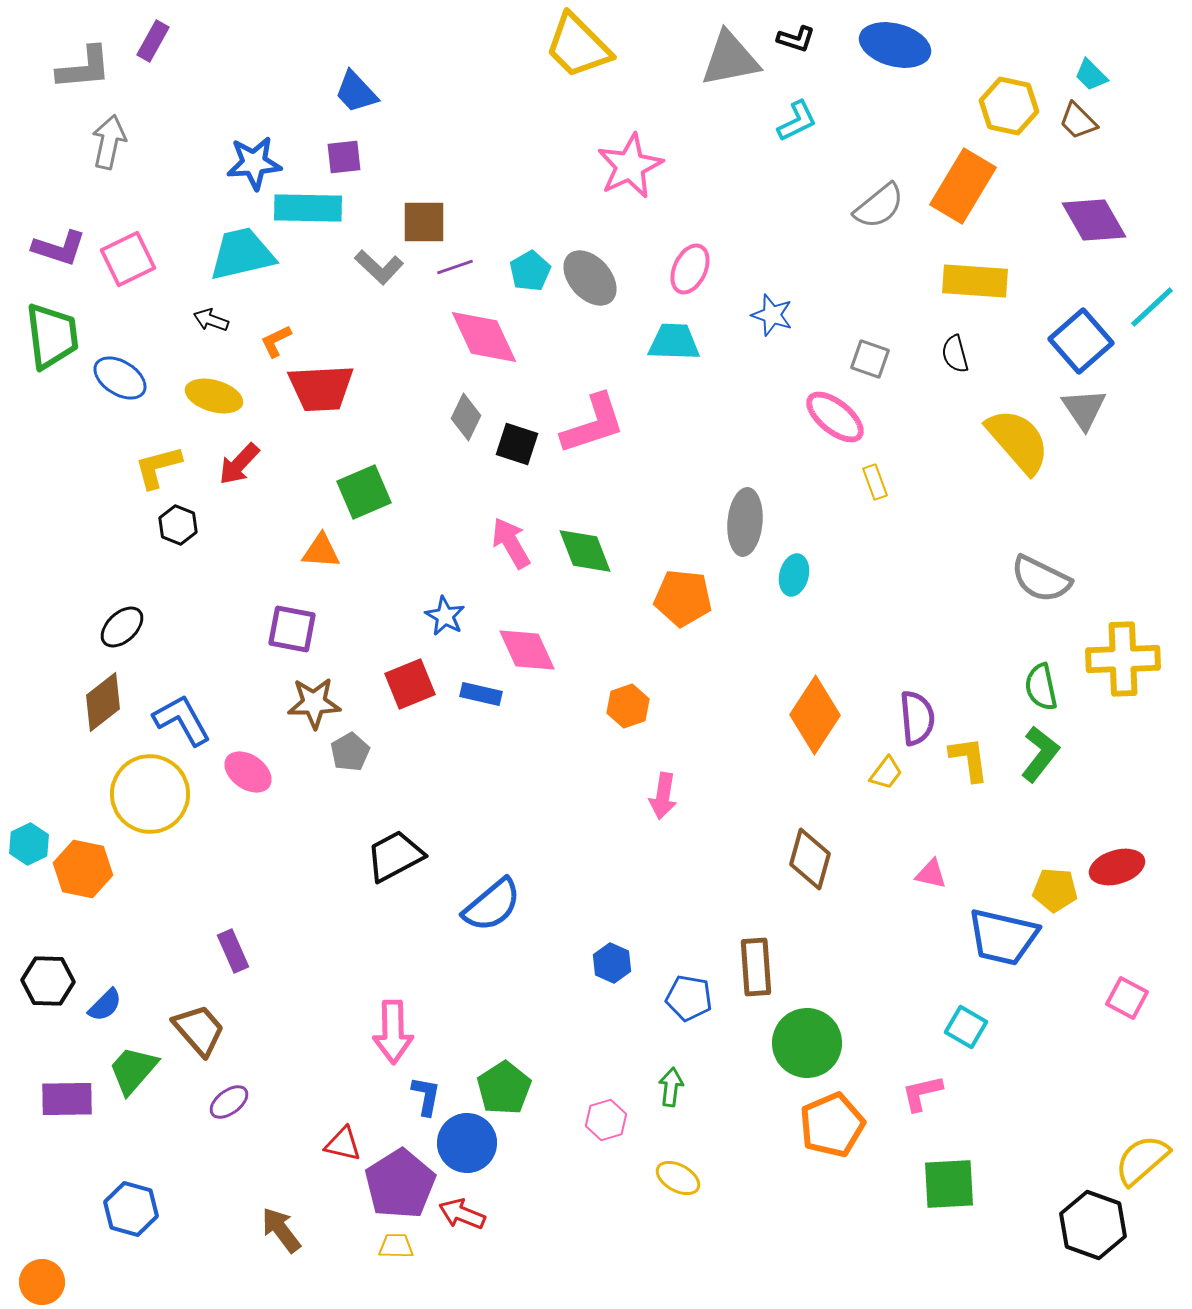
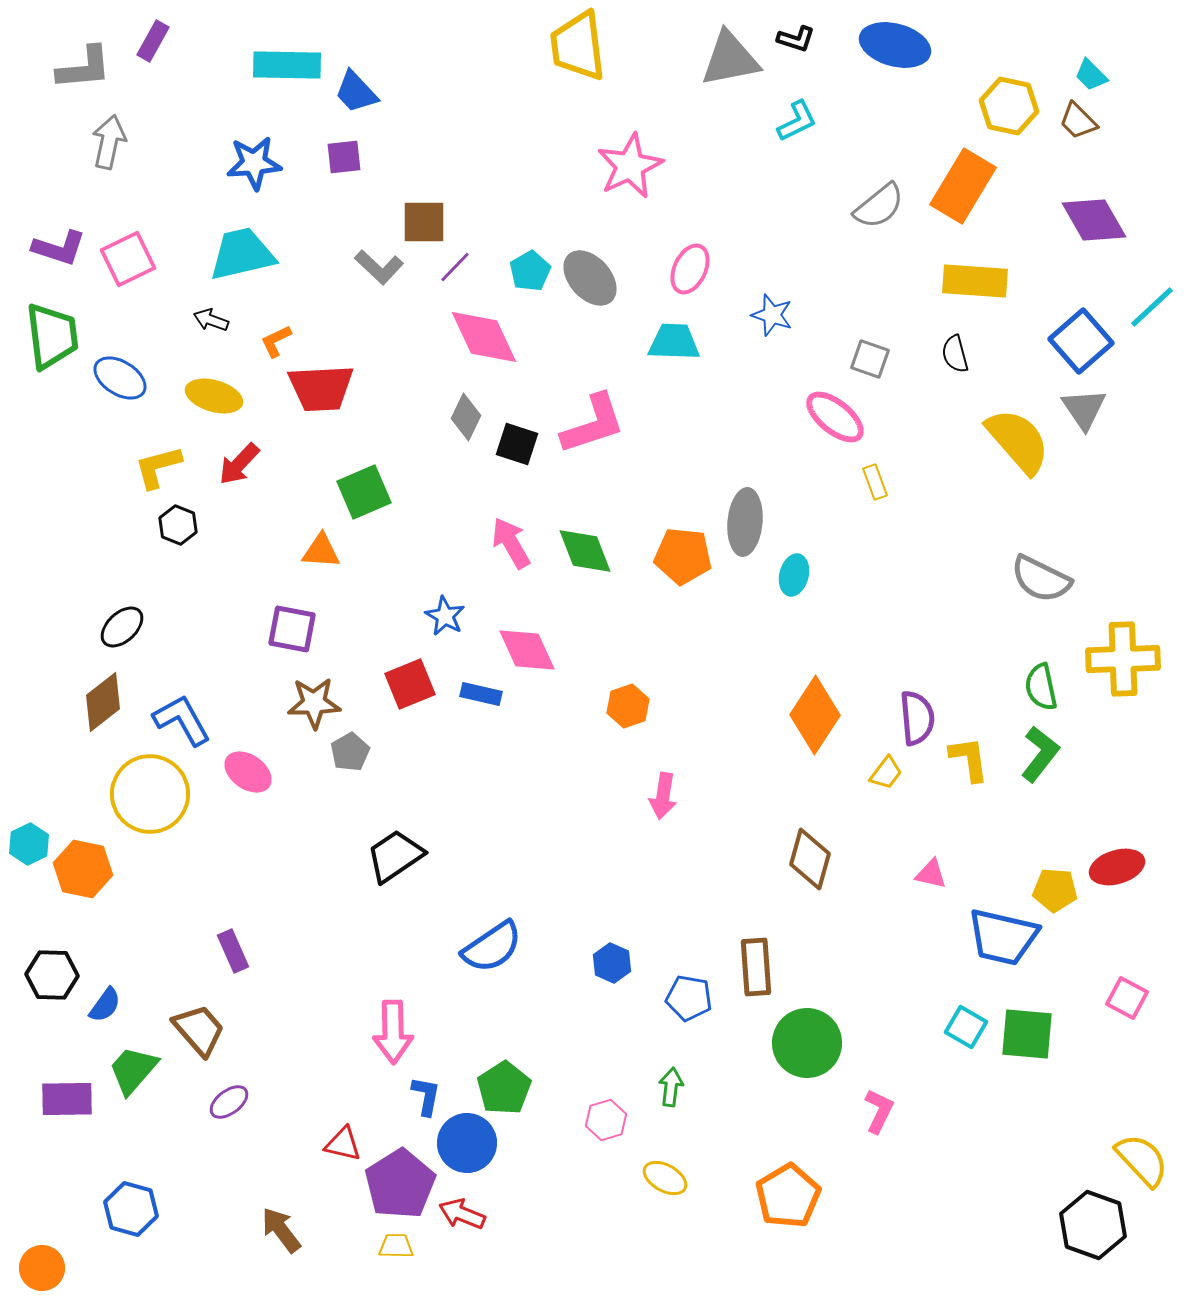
yellow trapezoid at (578, 46): rotated 38 degrees clockwise
cyan rectangle at (308, 208): moved 21 px left, 143 px up
purple line at (455, 267): rotated 27 degrees counterclockwise
orange pentagon at (683, 598): moved 42 px up
black trapezoid at (395, 856): rotated 6 degrees counterclockwise
blue semicircle at (492, 905): moved 42 px down; rotated 6 degrees clockwise
black hexagon at (48, 981): moved 4 px right, 6 px up
blue semicircle at (105, 1005): rotated 9 degrees counterclockwise
pink L-shape at (922, 1093): moved 43 px left, 18 px down; rotated 129 degrees clockwise
orange pentagon at (832, 1125): moved 44 px left, 71 px down; rotated 8 degrees counterclockwise
yellow semicircle at (1142, 1160): rotated 88 degrees clockwise
yellow ellipse at (678, 1178): moved 13 px left
green square at (949, 1184): moved 78 px right, 150 px up; rotated 8 degrees clockwise
orange circle at (42, 1282): moved 14 px up
